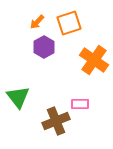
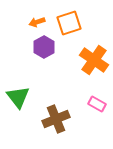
orange arrow: rotated 28 degrees clockwise
pink rectangle: moved 17 px right; rotated 30 degrees clockwise
brown cross: moved 2 px up
